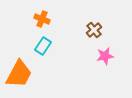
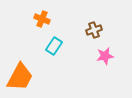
brown cross: rotated 21 degrees clockwise
cyan rectangle: moved 11 px right
orange trapezoid: moved 1 px right, 3 px down
